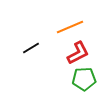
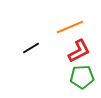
red L-shape: moved 1 px right, 2 px up
green pentagon: moved 2 px left, 2 px up
